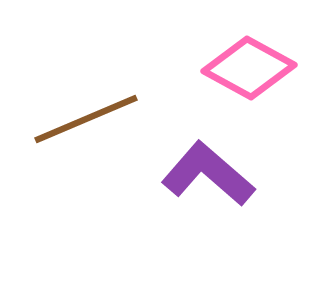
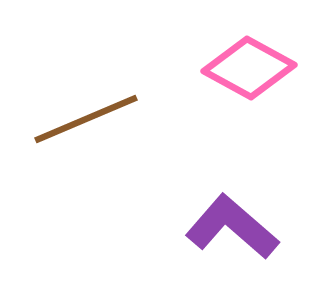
purple L-shape: moved 24 px right, 53 px down
